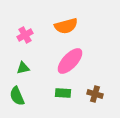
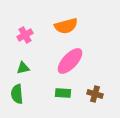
green semicircle: moved 2 px up; rotated 18 degrees clockwise
